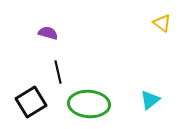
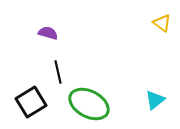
cyan triangle: moved 5 px right
green ellipse: rotated 24 degrees clockwise
